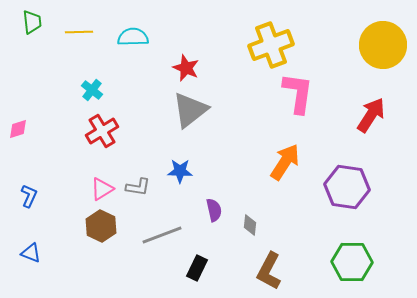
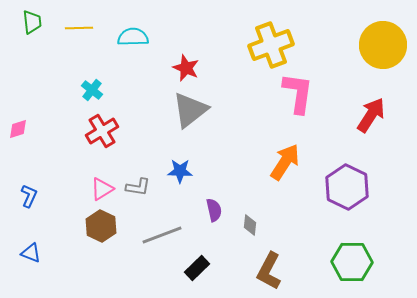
yellow line: moved 4 px up
purple hexagon: rotated 18 degrees clockwise
black rectangle: rotated 20 degrees clockwise
